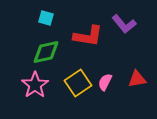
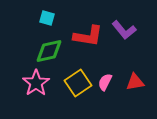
cyan square: moved 1 px right
purple L-shape: moved 6 px down
green diamond: moved 3 px right, 1 px up
red triangle: moved 2 px left, 3 px down
pink star: moved 1 px right, 2 px up
